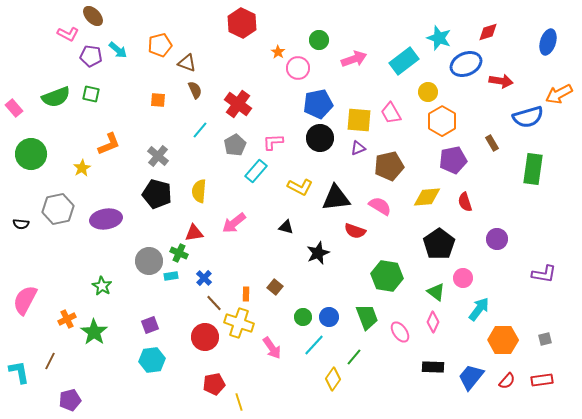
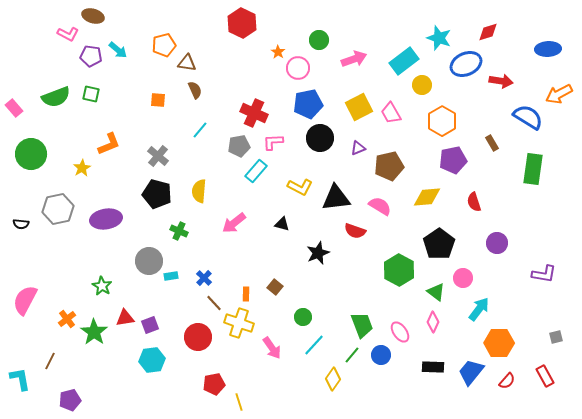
brown ellipse at (93, 16): rotated 30 degrees counterclockwise
blue ellipse at (548, 42): moved 7 px down; rotated 70 degrees clockwise
orange pentagon at (160, 45): moved 4 px right
brown triangle at (187, 63): rotated 12 degrees counterclockwise
yellow circle at (428, 92): moved 6 px left, 7 px up
red cross at (238, 104): moved 16 px right, 9 px down; rotated 12 degrees counterclockwise
blue pentagon at (318, 104): moved 10 px left
blue semicircle at (528, 117): rotated 132 degrees counterclockwise
yellow square at (359, 120): moved 13 px up; rotated 32 degrees counterclockwise
gray pentagon at (235, 145): moved 4 px right, 1 px down; rotated 20 degrees clockwise
red semicircle at (465, 202): moved 9 px right
black triangle at (286, 227): moved 4 px left, 3 px up
red triangle at (194, 233): moved 69 px left, 85 px down
purple circle at (497, 239): moved 4 px down
green cross at (179, 253): moved 22 px up
green hexagon at (387, 276): moved 12 px right, 6 px up; rotated 20 degrees clockwise
blue circle at (329, 317): moved 52 px right, 38 px down
green trapezoid at (367, 317): moved 5 px left, 8 px down
orange cross at (67, 319): rotated 12 degrees counterclockwise
red circle at (205, 337): moved 7 px left
gray square at (545, 339): moved 11 px right, 2 px up
orange hexagon at (503, 340): moved 4 px left, 3 px down
green line at (354, 357): moved 2 px left, 2 px up
cyan L-shape at (19, 372): moved 1 px right, 7 px down
blue trapezoid at (471, 377): moved 5 px up
red rectangle at (542, 380): moved 3 px right, 4 px up; rotated 70 degrees clockwise
